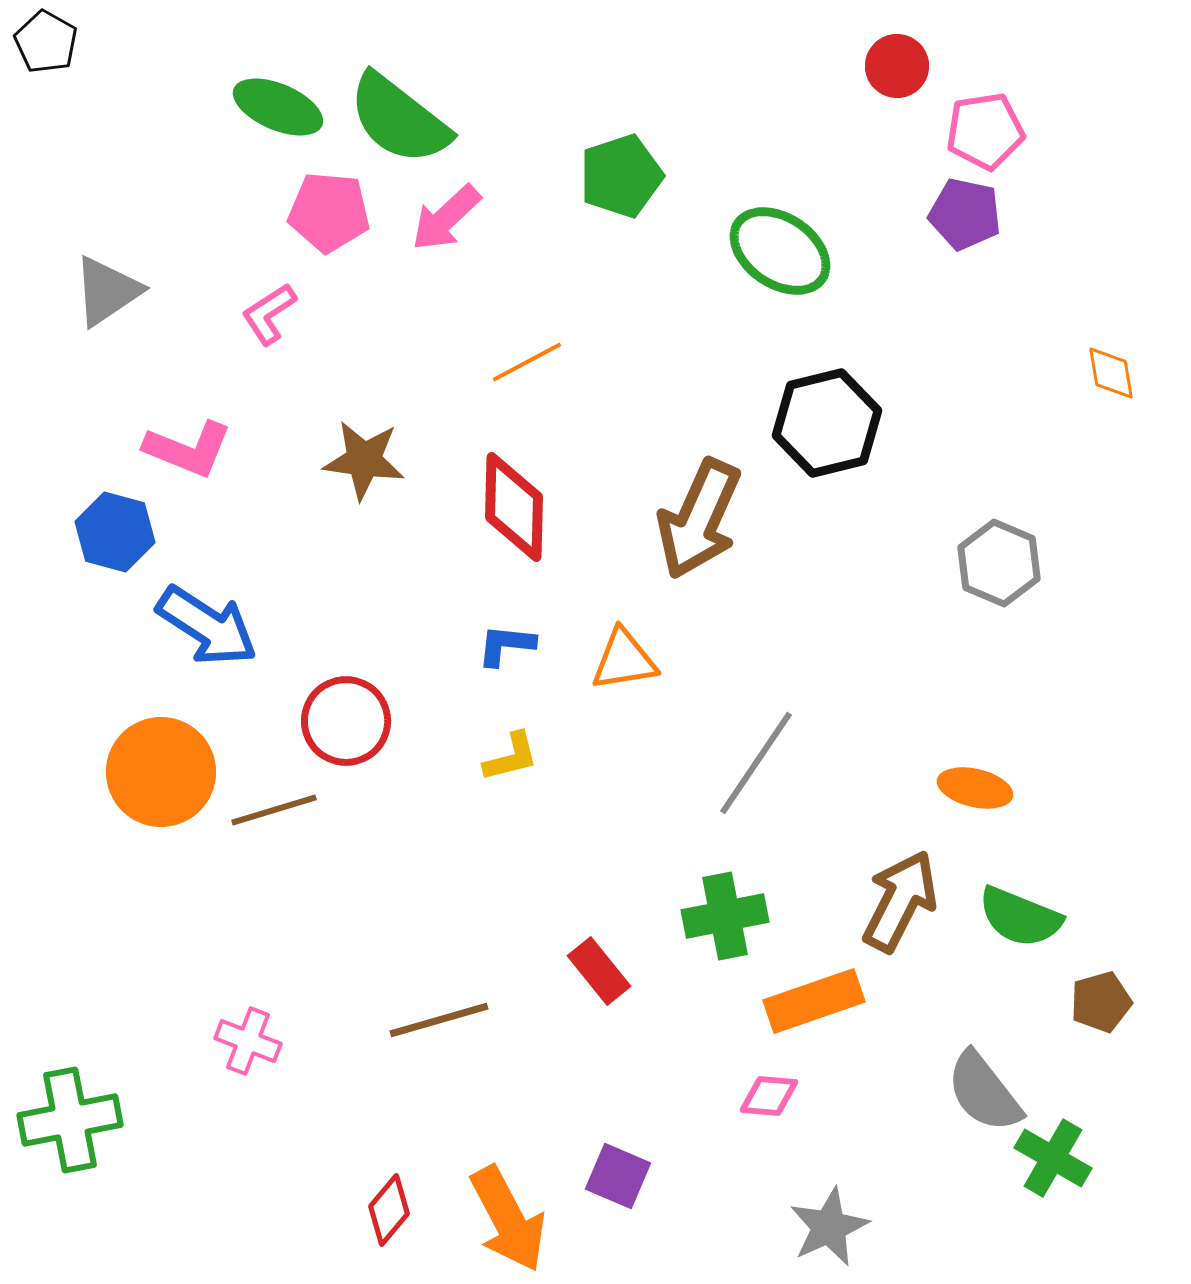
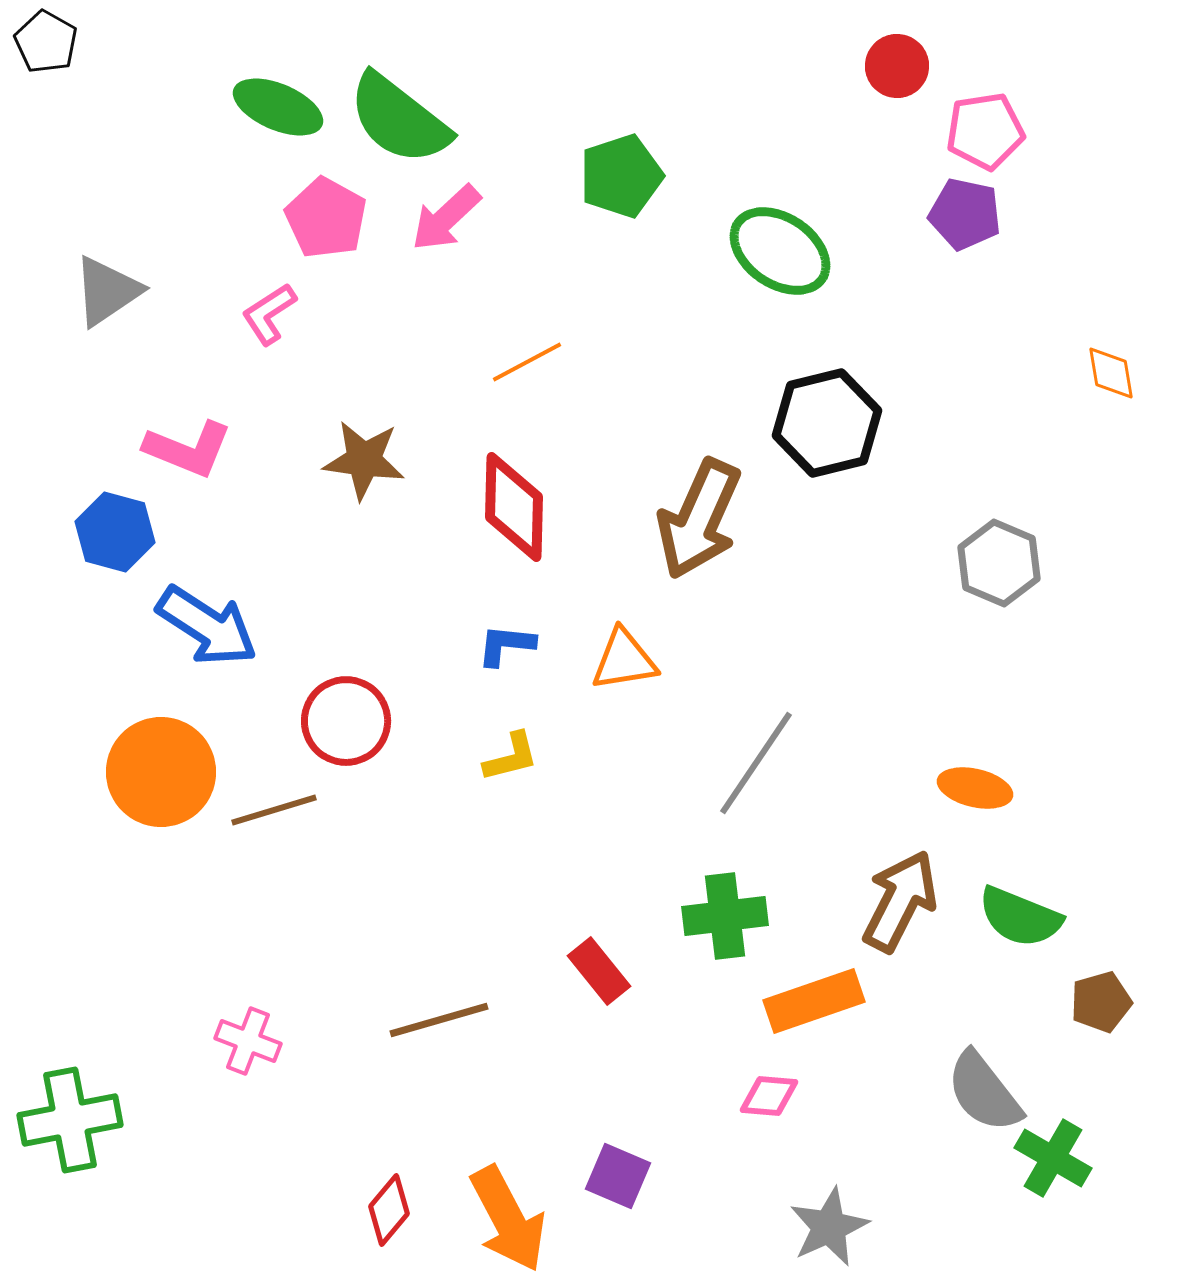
pink pentagon at (329, 212): moved 3 px left, 6 px down; rotated 24 degrees clockwise
green cross at (725, 916): rotated 4 degrees clockwise
